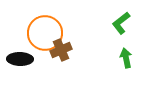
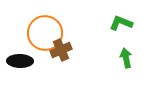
green L-shape: rotated 60 degrees clockwise
black ellipse: moved 2 px down
